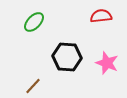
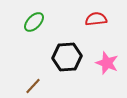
red semicircle: moved 5 px left, 3 px down
black hexagon: rotated 8 degrees counterclockwise
